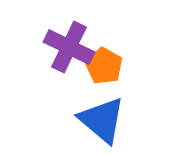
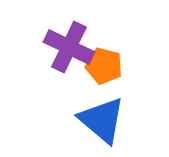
orange pentagon: rotated 15 degrees counterclockwise
